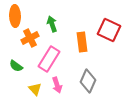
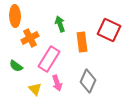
green arrow: moved 8 px right
pink arrow: moved 2 px up
